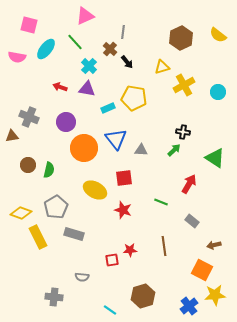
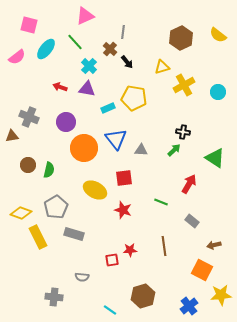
pink semicircle at (17, 57): rotated 48 degrees counterclockwise
yellow star at (215, 295): moved 6 px right
